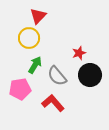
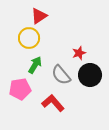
red triangle: moved 1 px right; rotated 12 degrees clockwise
gray semicircle: moved 4 px right, 1 px up
